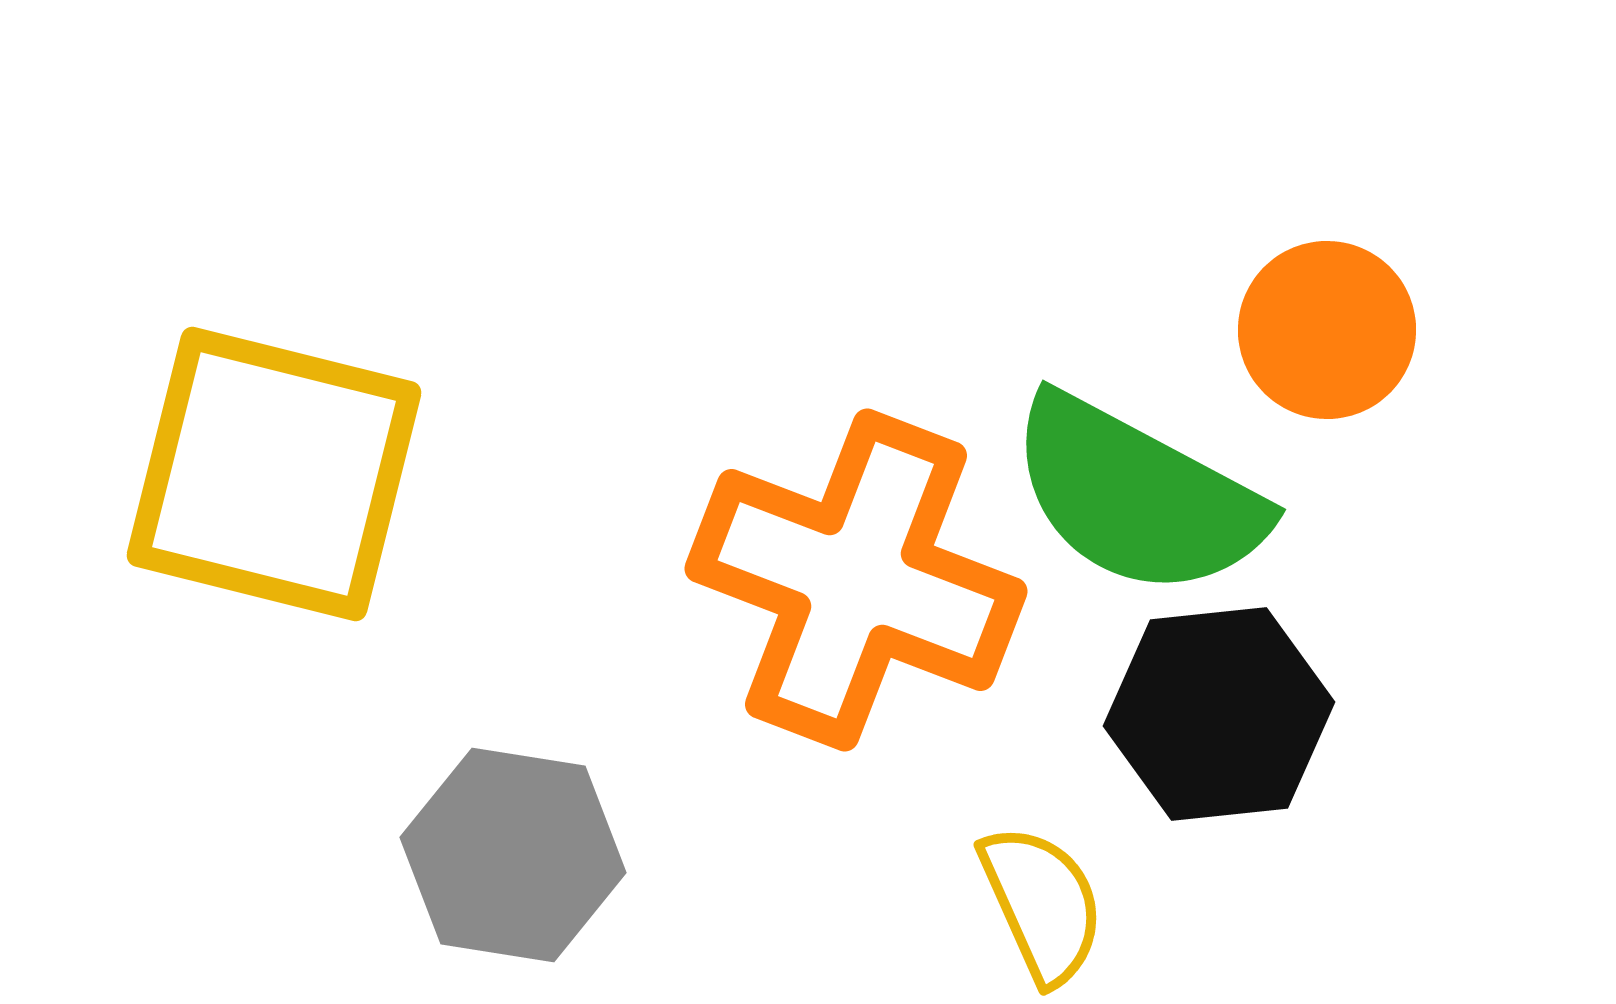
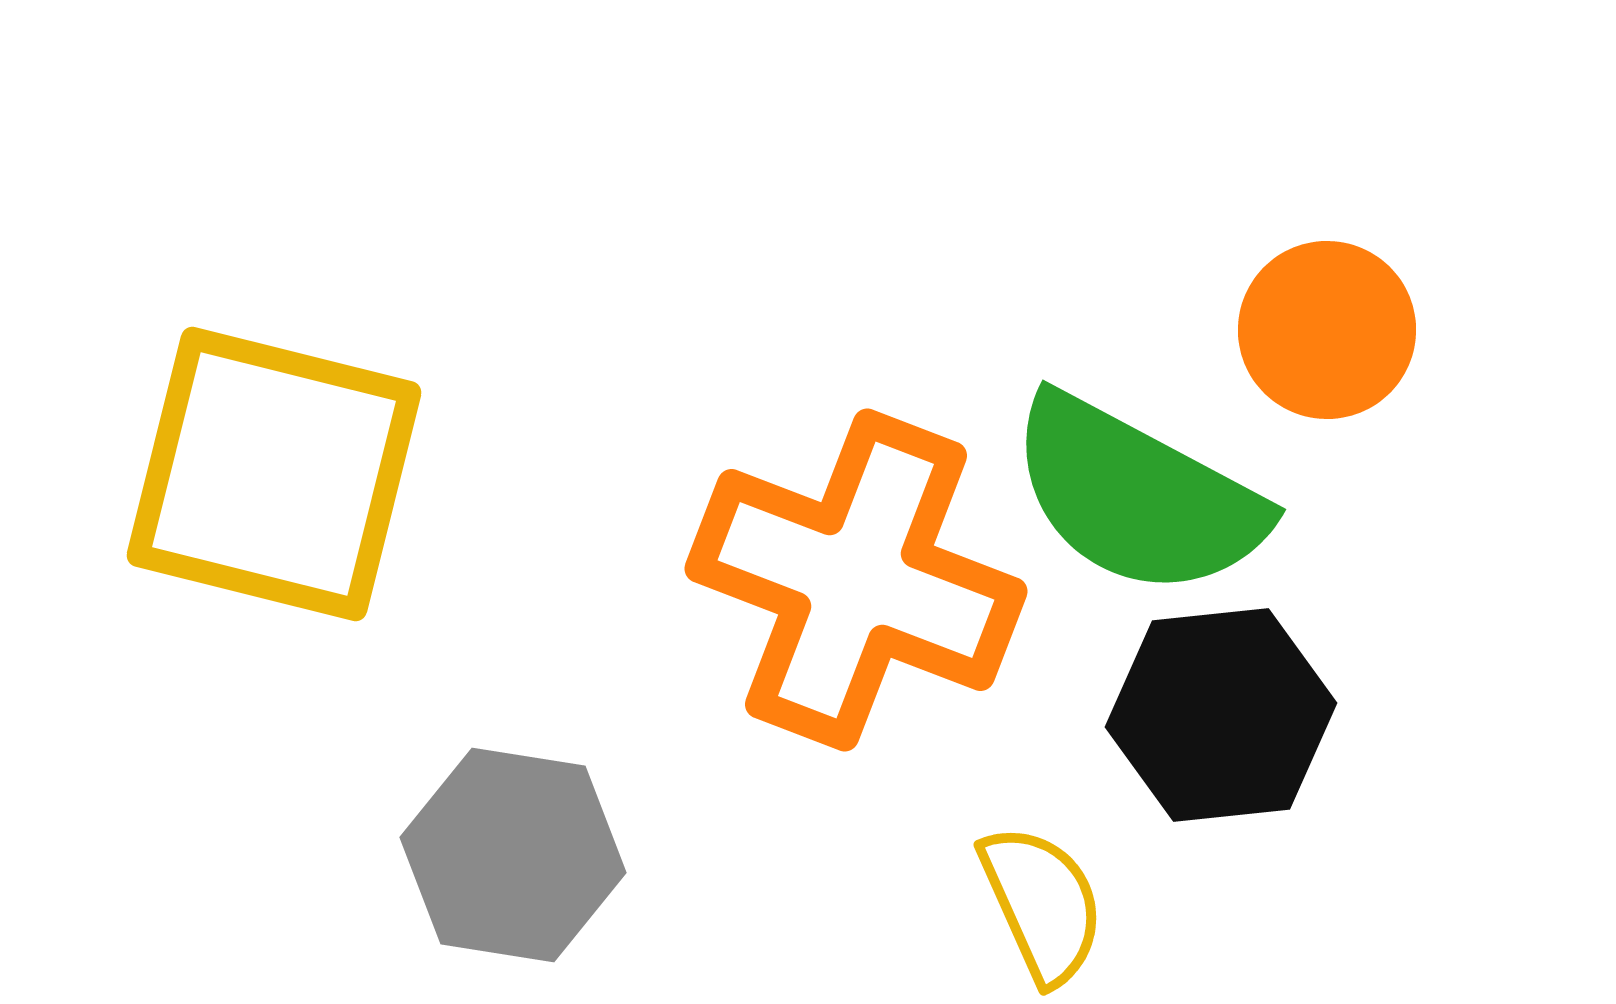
black hexagon: moved 2 px right, 1 px down
